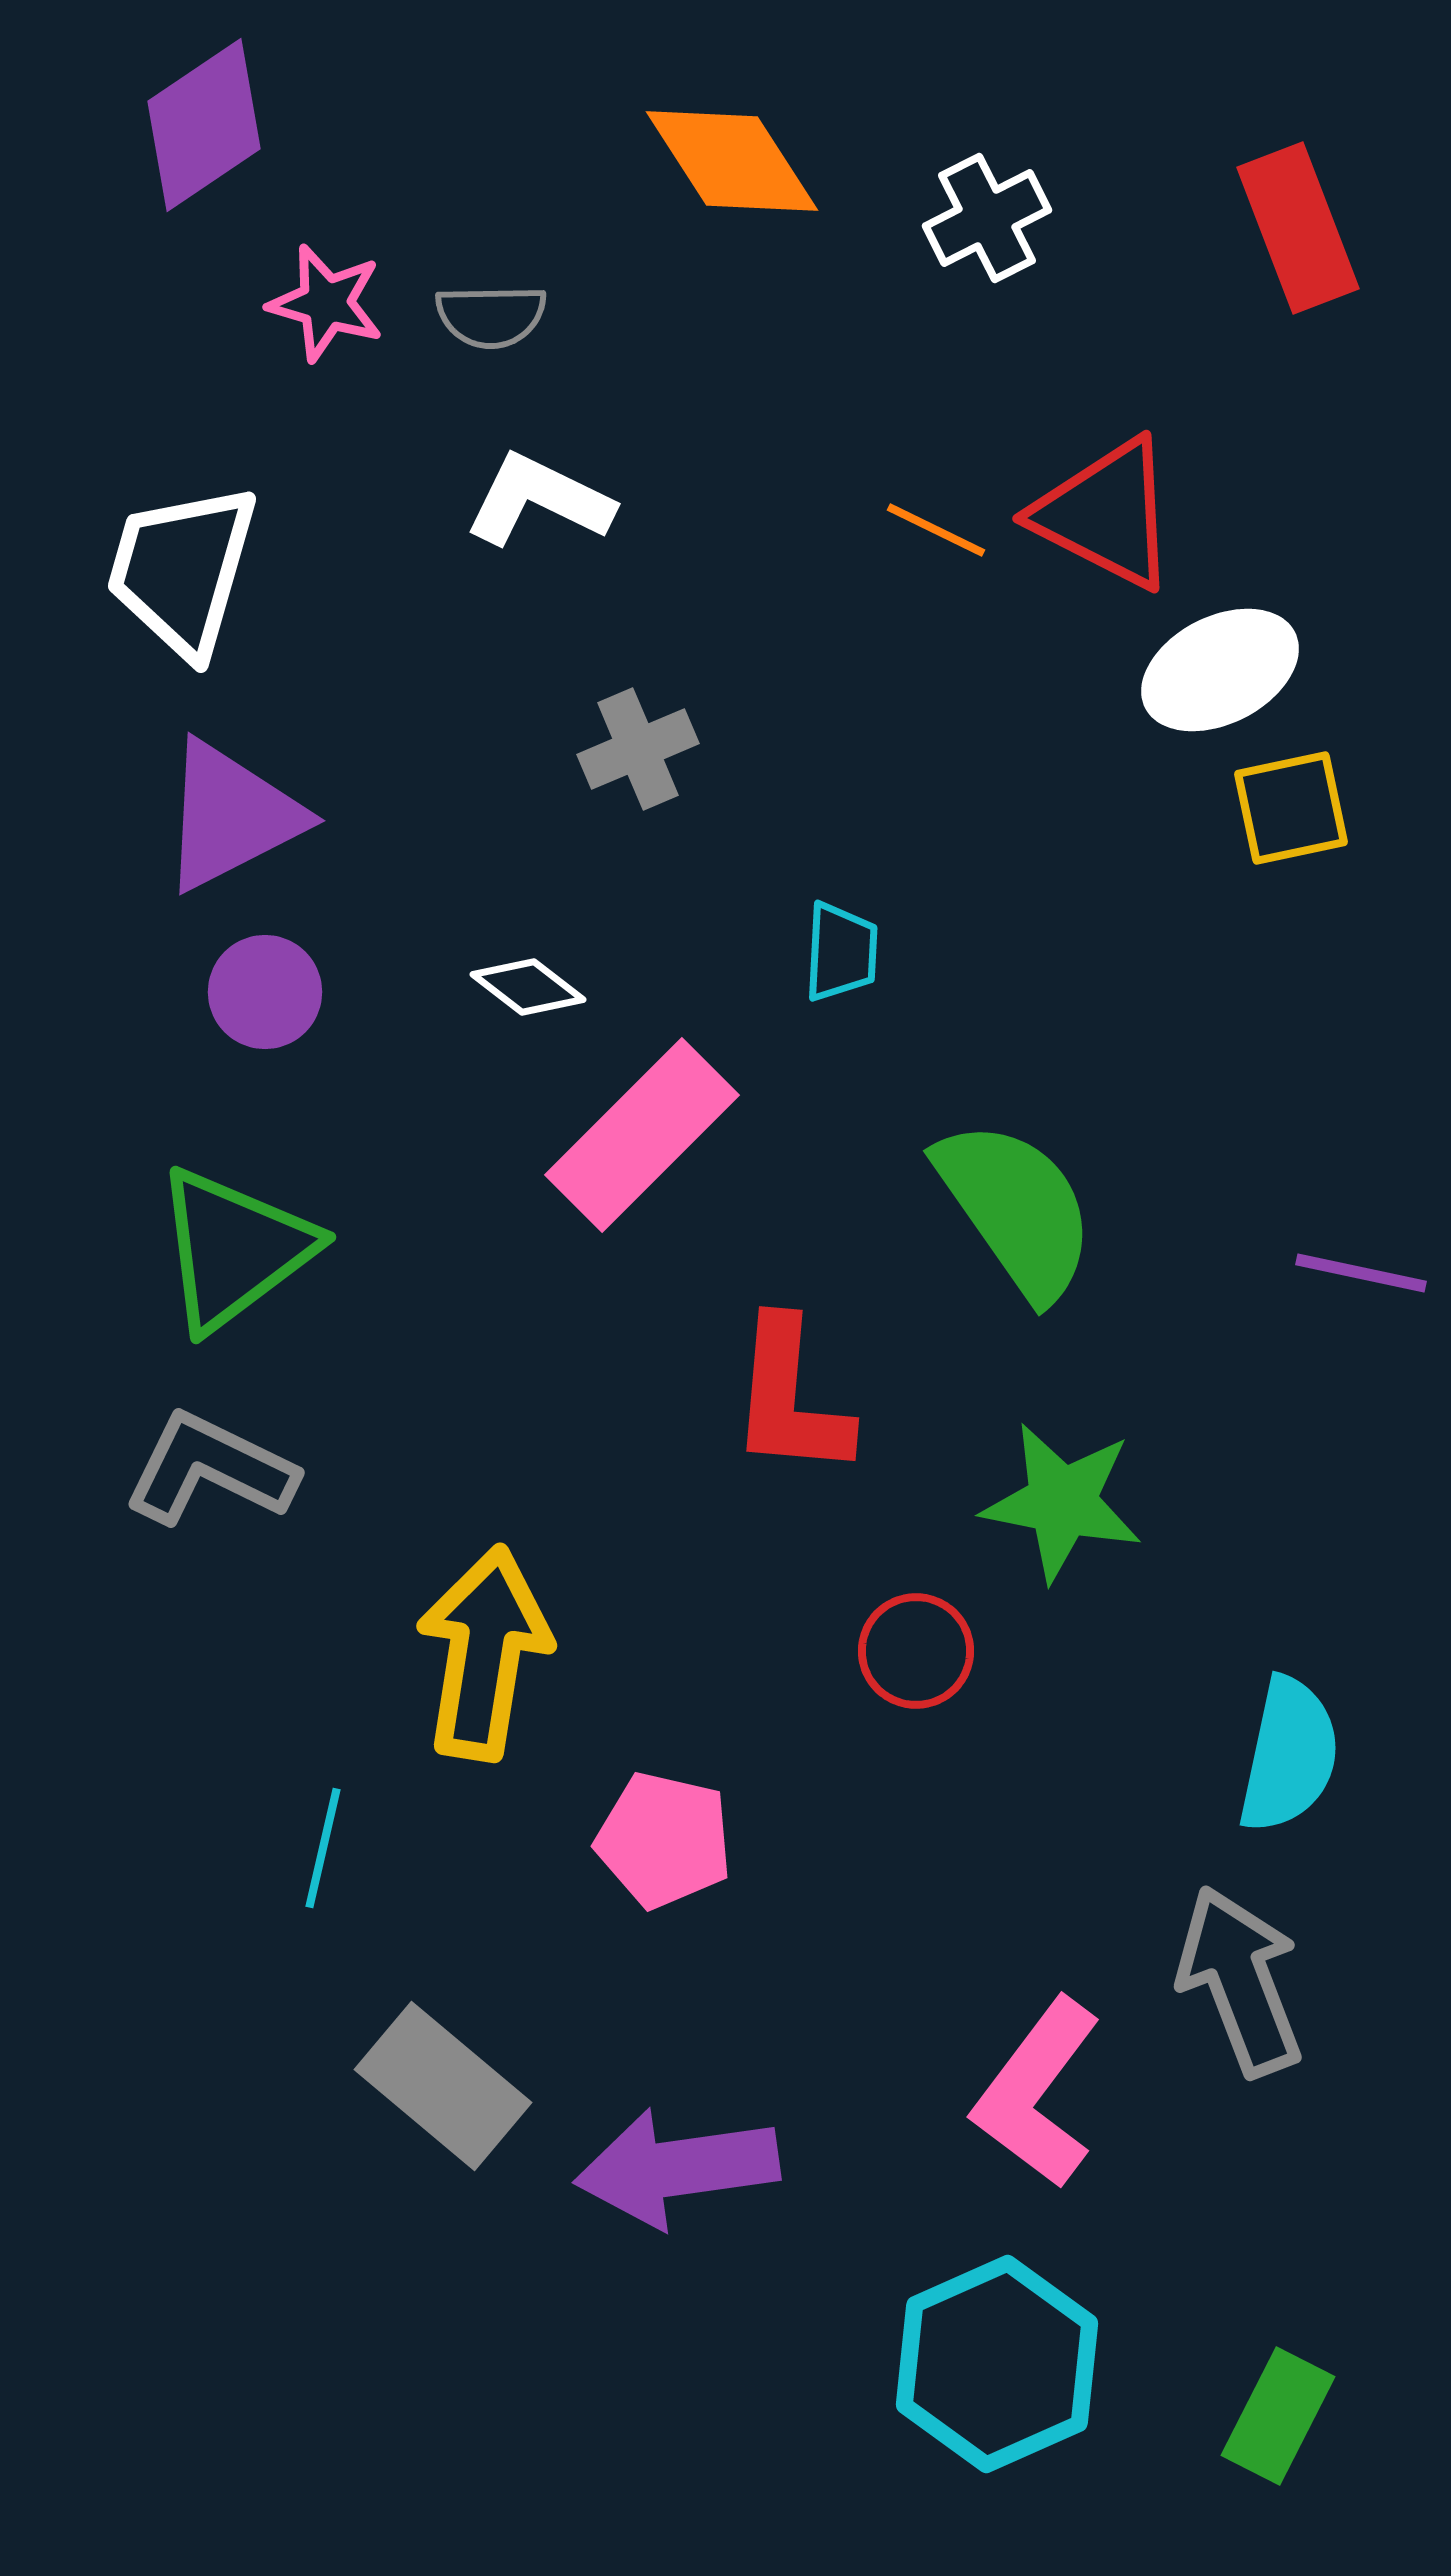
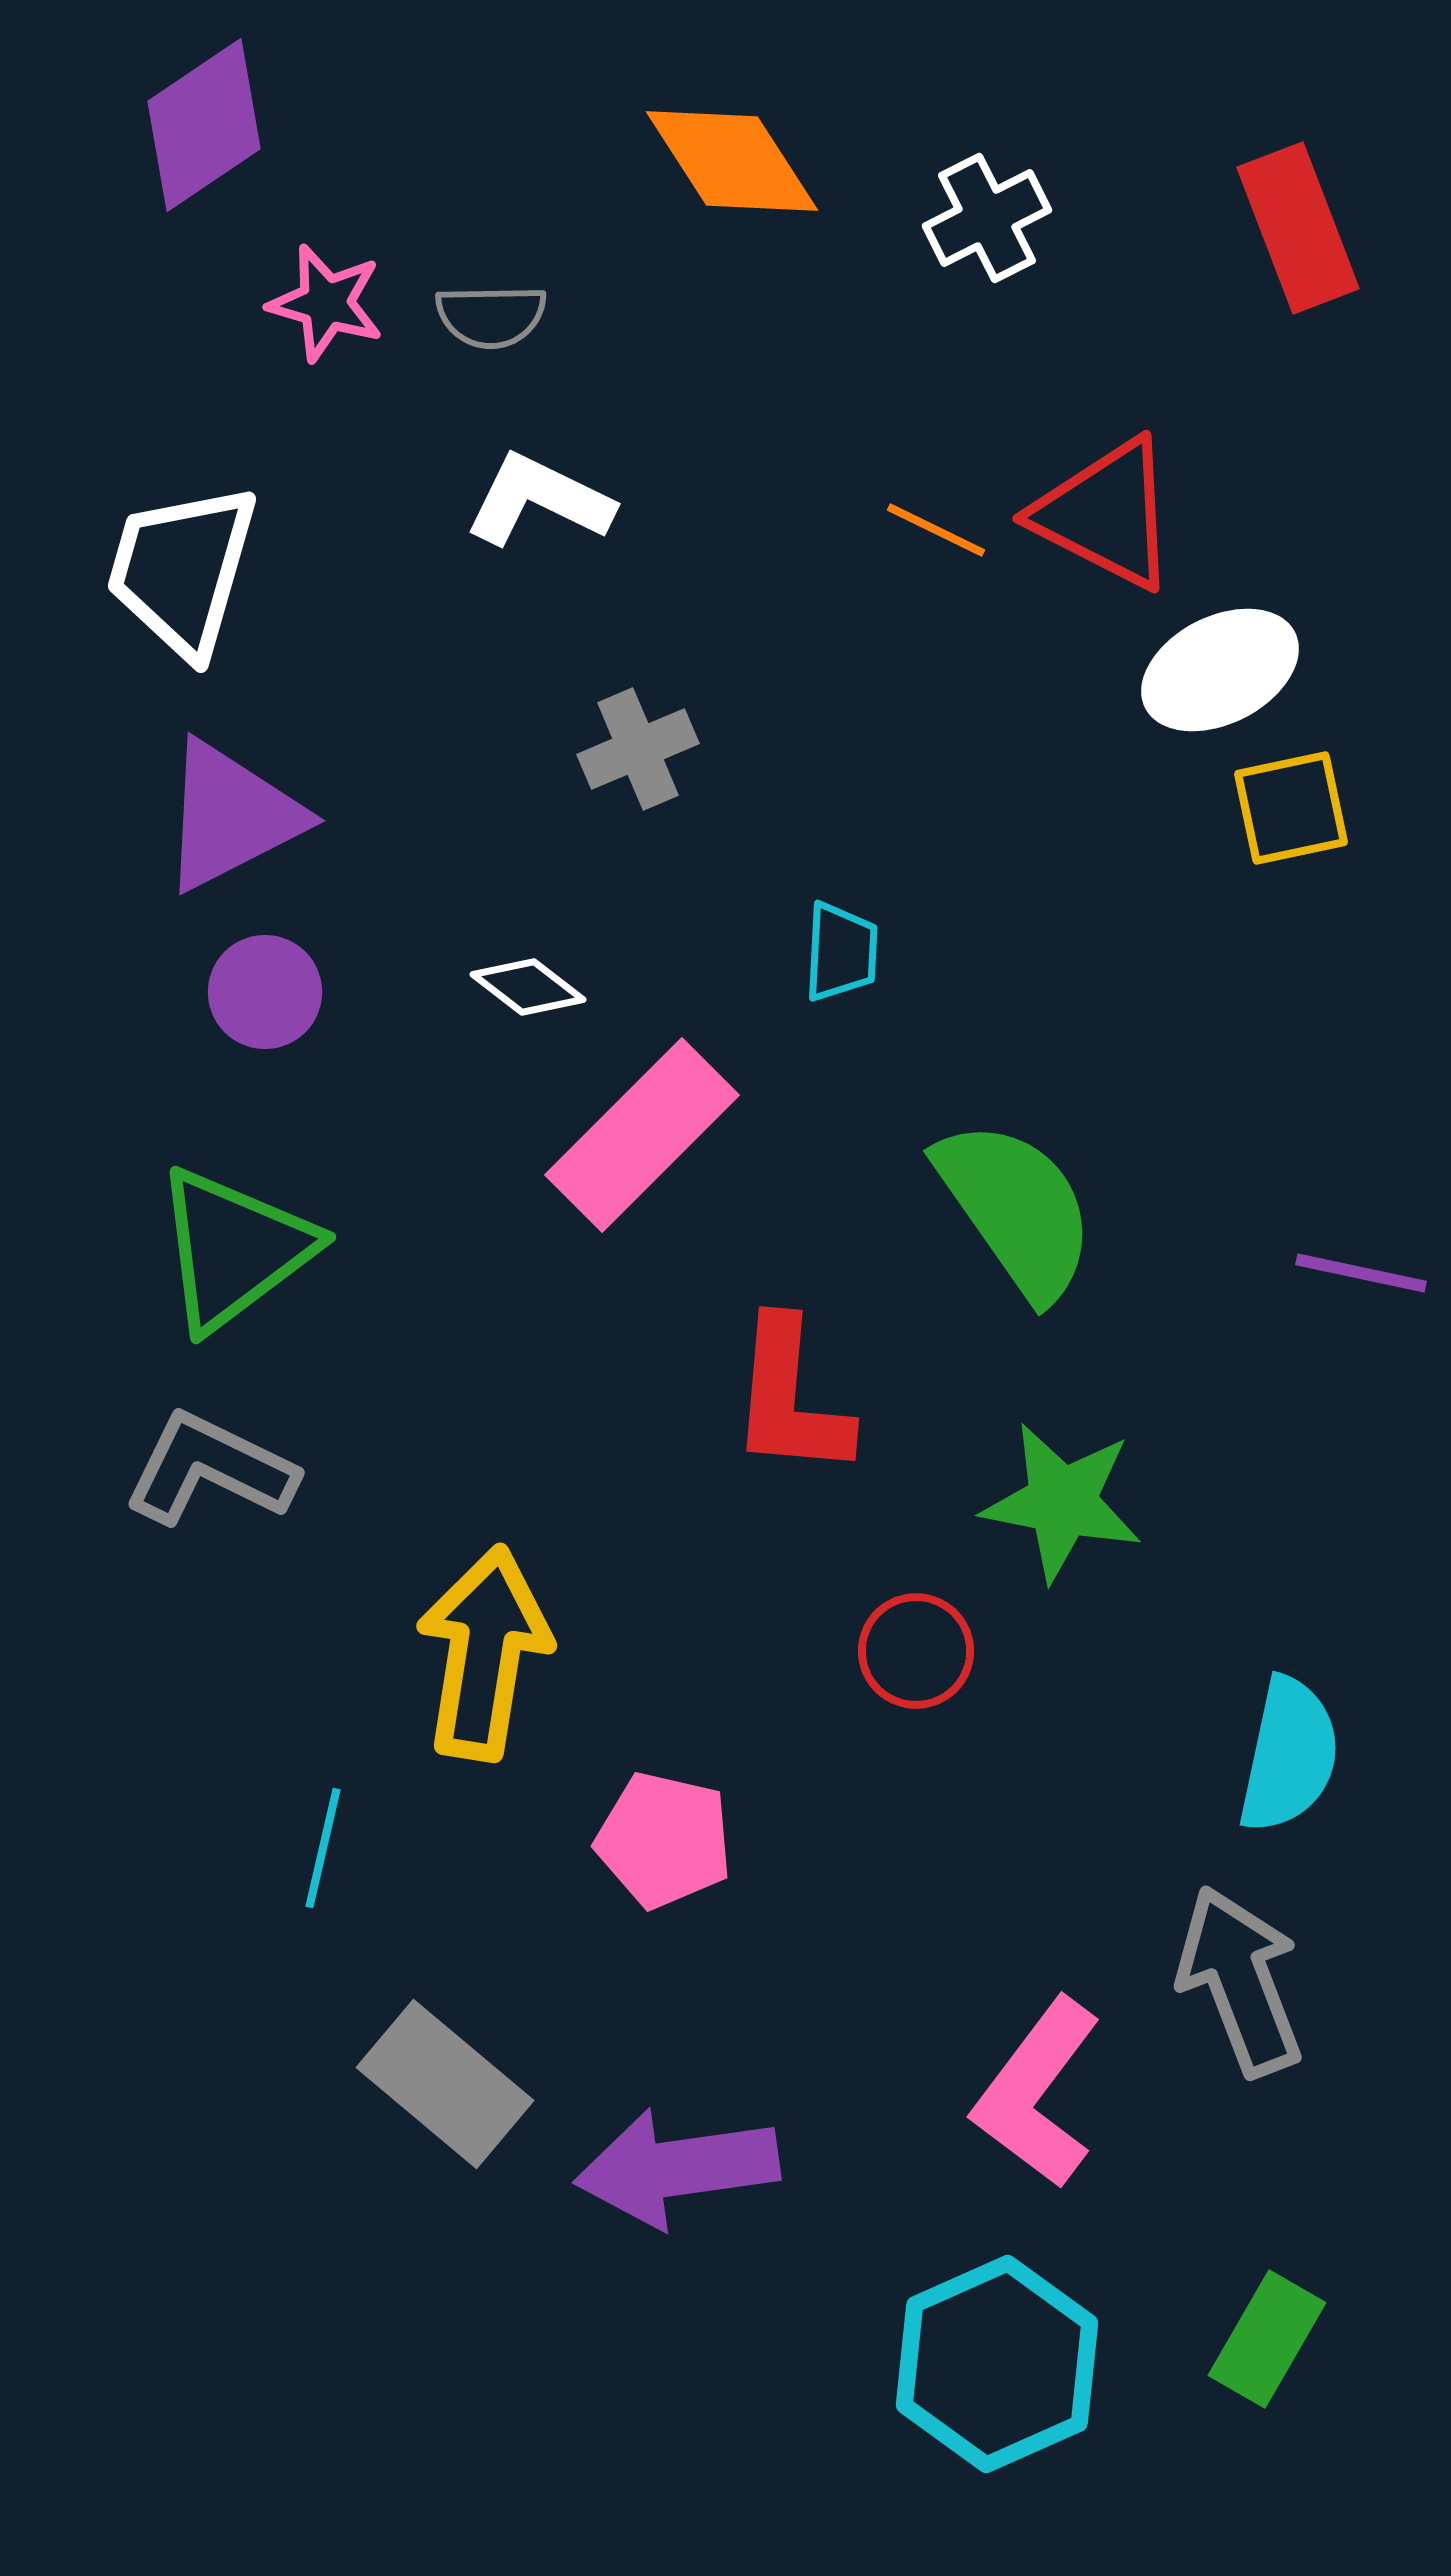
gray rectangle: moved 2 px right, 2 px up
green rectangle: moved 11 px left, 77 px up; rotated 3 degrees clockwise
